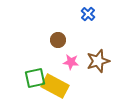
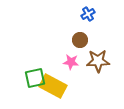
blue cross: rotated 16 degrees clockwise
brown circle: moved 22 px right
brown star: rotated 15 degrees clockwise
yellow rectangle: moved 2 px left
